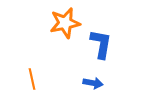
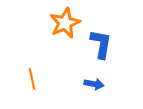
orange star: rotated 12 degrees counterclockwise
blue arrow: moved 1 px right, 1 px down
